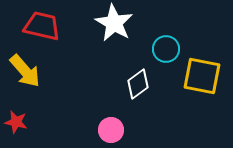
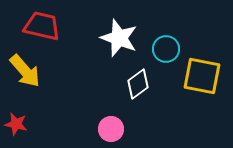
white star: moved 5 px right, 15 px down; rotated 9 degrees counterclockwise
red star: moved 2 px down
pink circle: moved 1 px up
